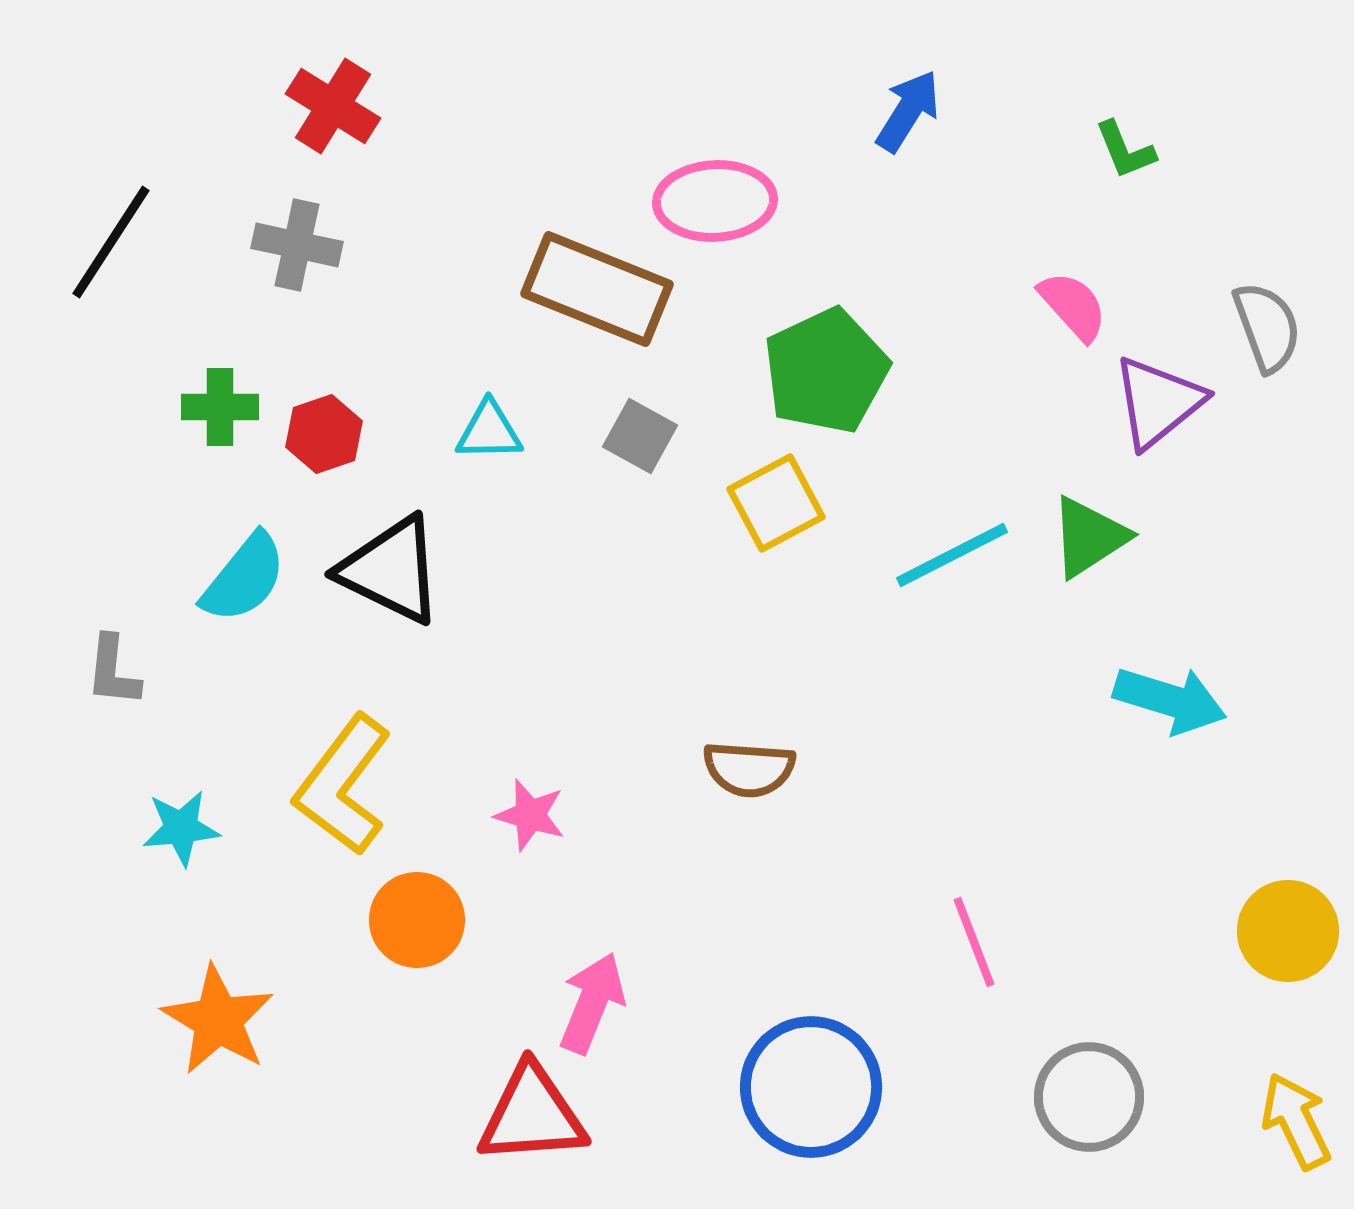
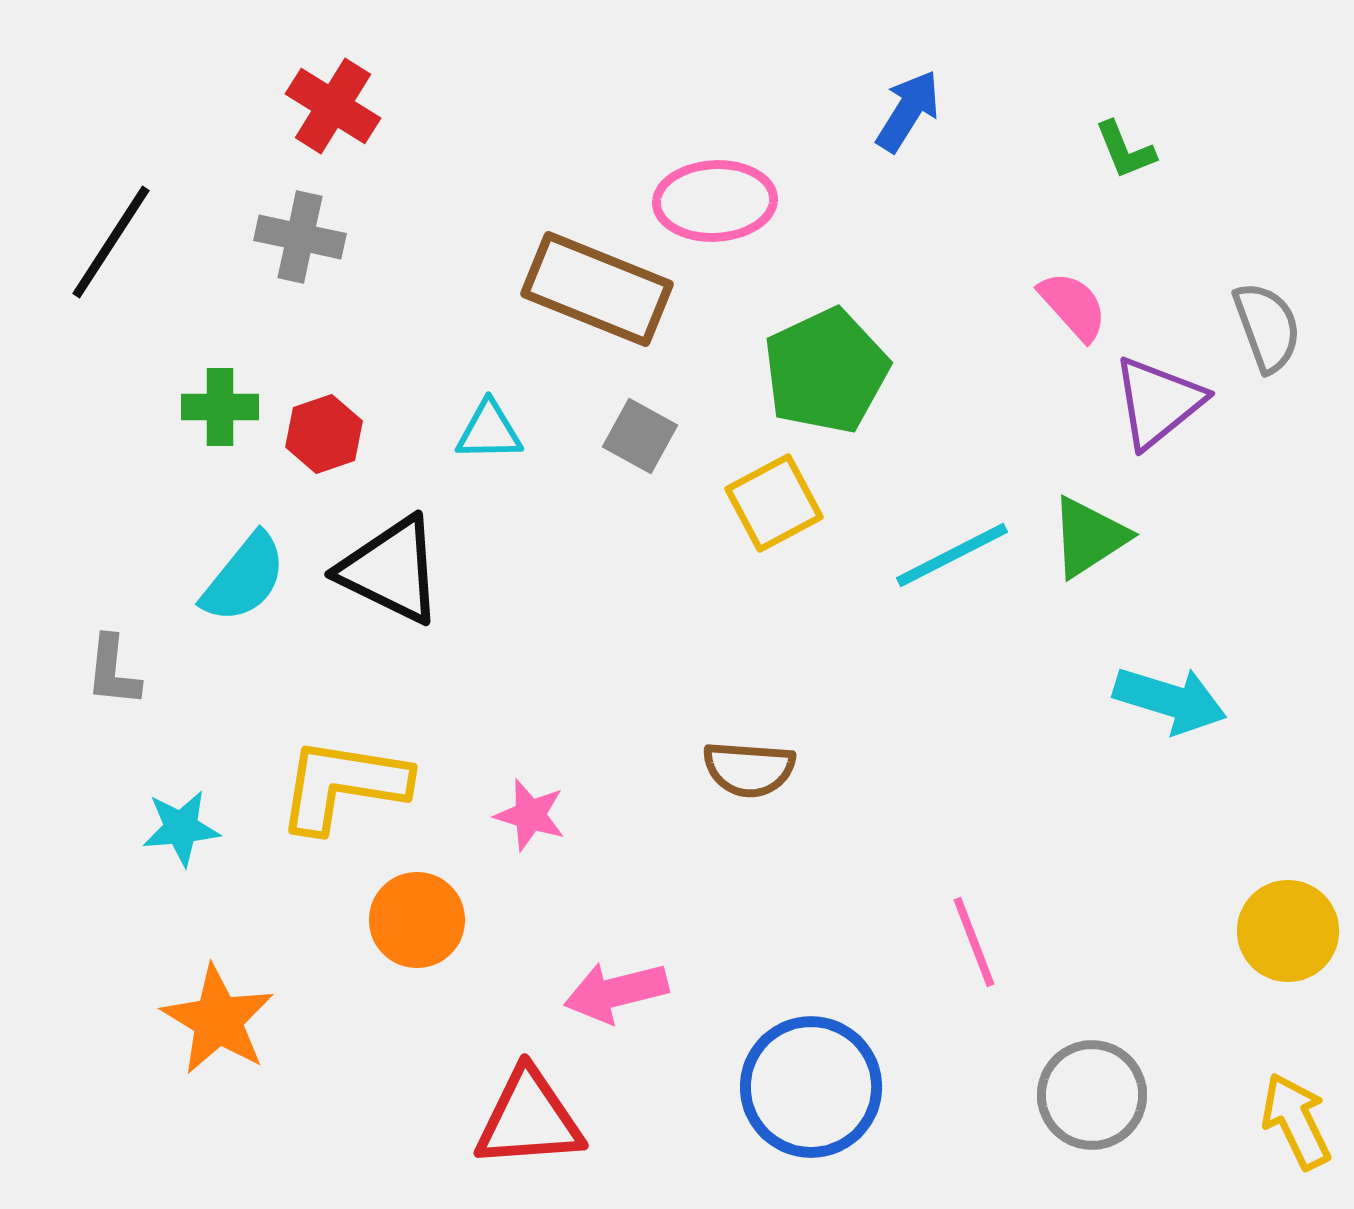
gray cross: moved 3 px right, 8 px up
yellow square: moved 2 px left
yellow L-shape: rotated 62 degrees clockwise
pink arrow: moved 24 px right, 11 px up; rotated 126 degrees counterclockwise
gray circle: moved 3 px right, 2 px up
red triangle: moved 3 px left, 4 px down
